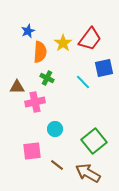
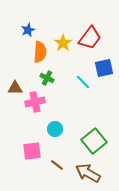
blue star: moved 1 px up
red trapezoid: moved 1 px up
brown triangle: moved 2 px left, 1 px down
